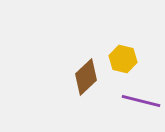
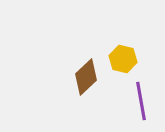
purple line: rotated 66 degrees clockwise
